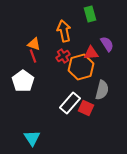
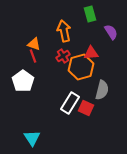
purple semicircle: moved 4 px right, 12 px up
white rectangle: rotated 10 degrees counterclockwise
